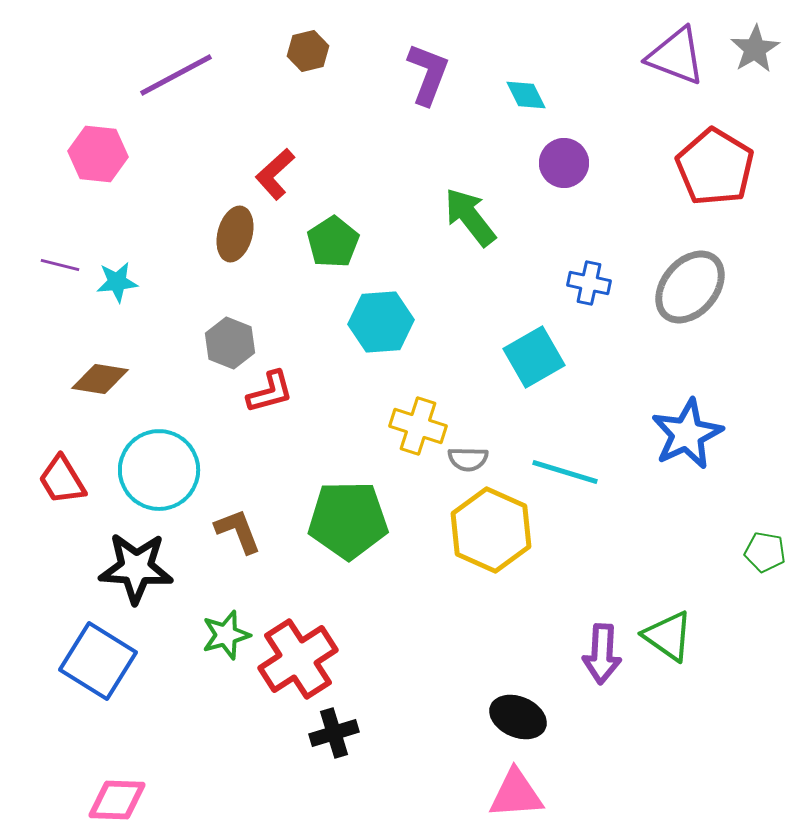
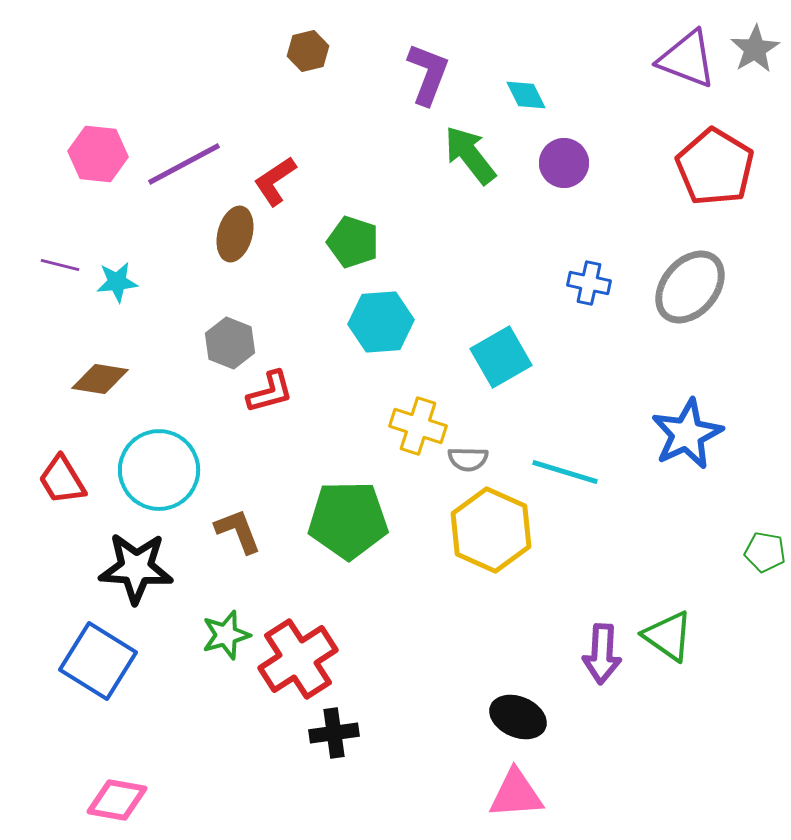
purple triangle at (676, 56): moved 11 px right, 3 px down
purple line at (176, 75): moved 8 px right, 89 px down
red L-shape at (275, 174): moved 7 px down; rotated 8 degrees clockwise
green arrow at (470, 217): moved 62 px up
green pentagon at (333, 242): moved 20 px right; rotated 21 degrees counterclockwise
cyan square at (534, 357): moved 33 px left
black cross at (334, 733): rotated 9 degrees clockwise
pink diamond at (117, 800): rotated 8 degrees clockwise
